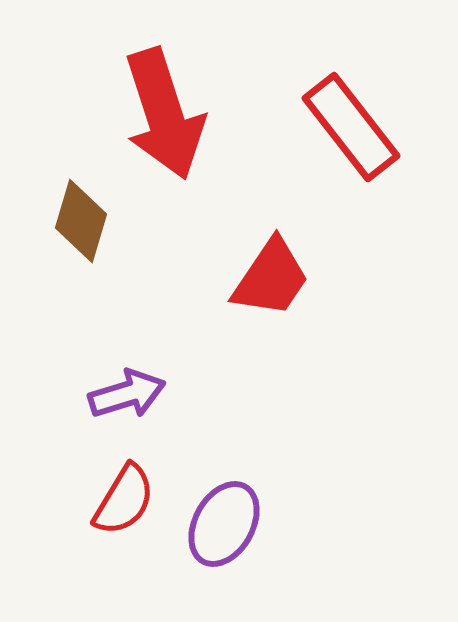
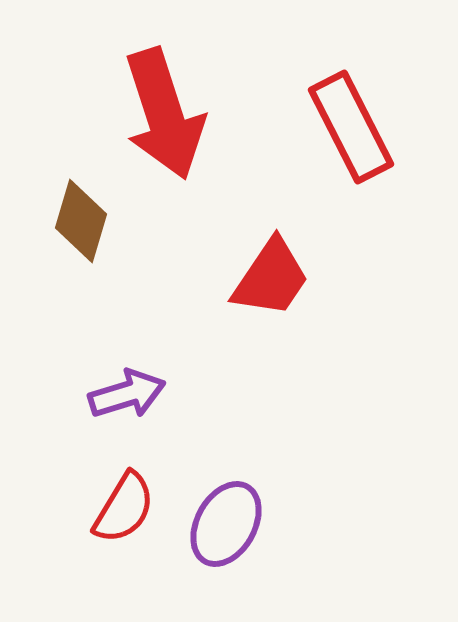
red rectangle: rotated 11 degrees clockwise
red semicircle: moved 8 px down
purple ellipse: moved 2 px right
